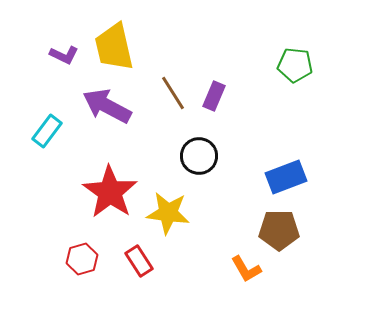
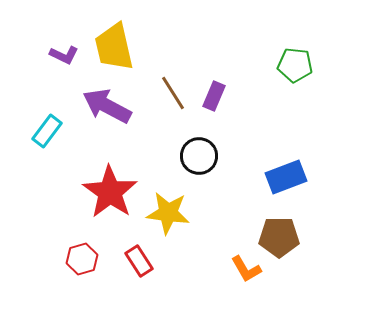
brown pentagon: moved 7 px down
